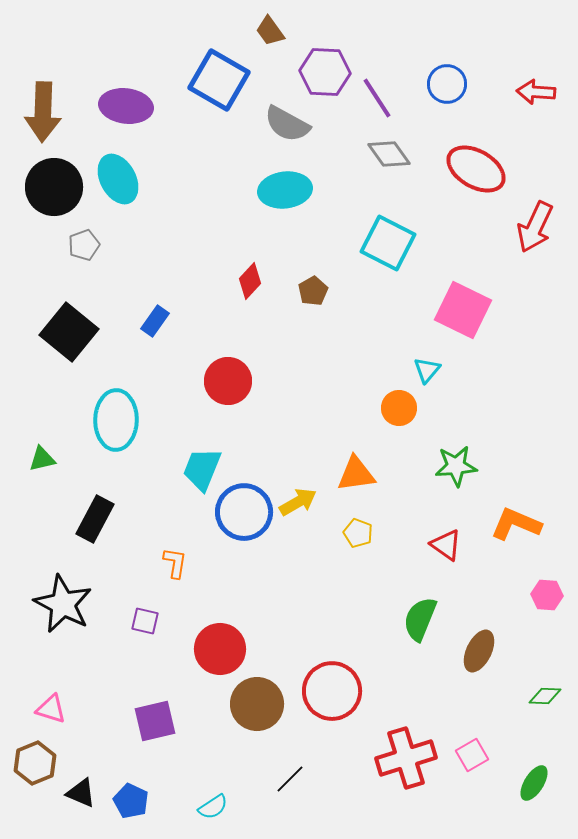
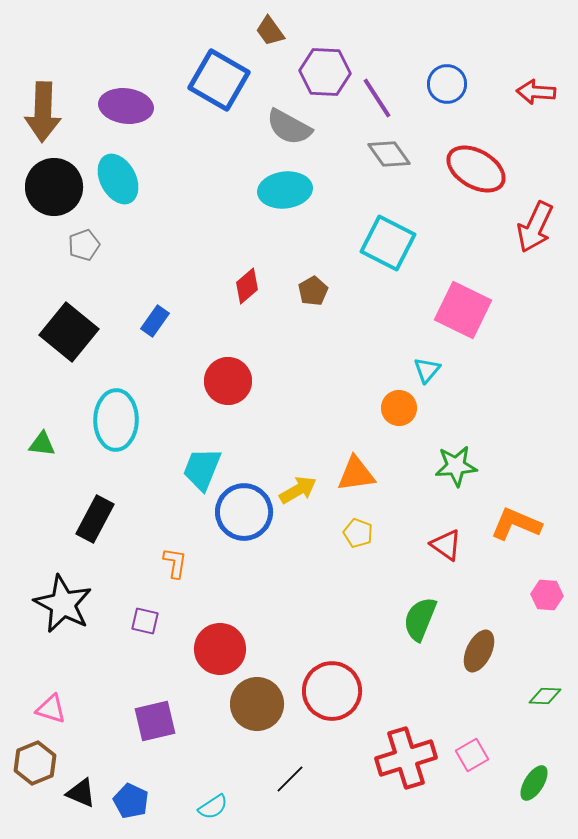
gray semicircle at (287, 124): moved 2 px right, 3 px down
red diamond at (250, 281): moved 3 px left, 5 px down; rotated 6 degrees clockwise
green triangle at (42, 459): moved 15 px up; rotated 20 degrees clockwise
yellow arrow at (298, 502): moved 12 px up
